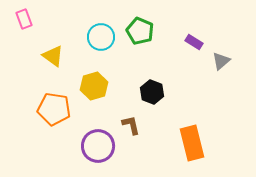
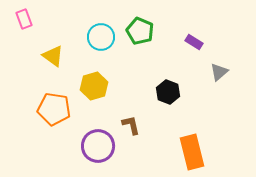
gray triangle: moved 2 px left, 11 px down
black hexagon: moved 16 px right
orange rectangle: moved 9 px down
